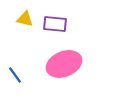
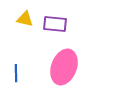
pink ellipse: moved 3 px down; rotated 48 degrees counterclockwise
blue line: moved 1 px right, 2 px up; rotated 36 degrees clockwise
